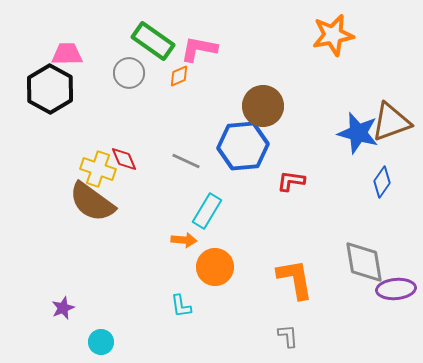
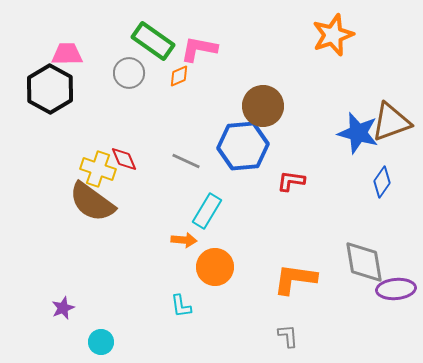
orange star: rotated 9 degrees counterclockwise
orange L-shape: rotated 72 degrees counterclockwise
